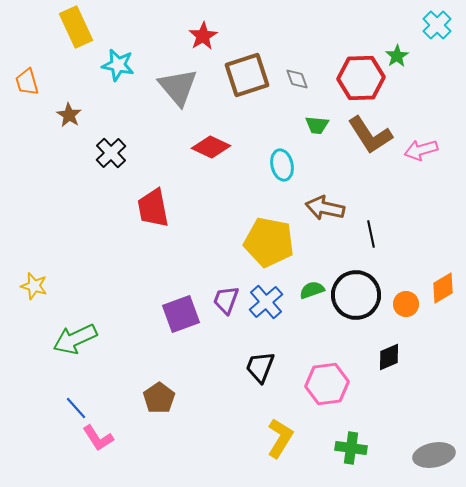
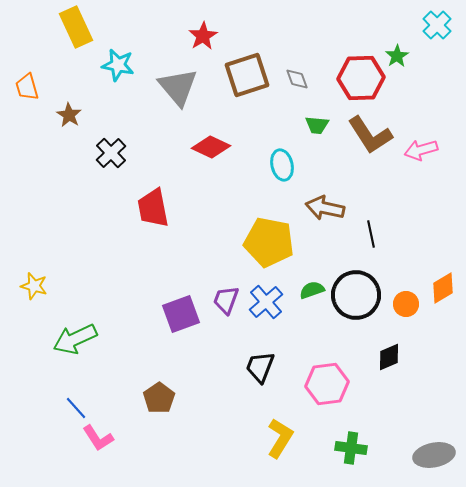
orange trapezoid: moved 5 px down
